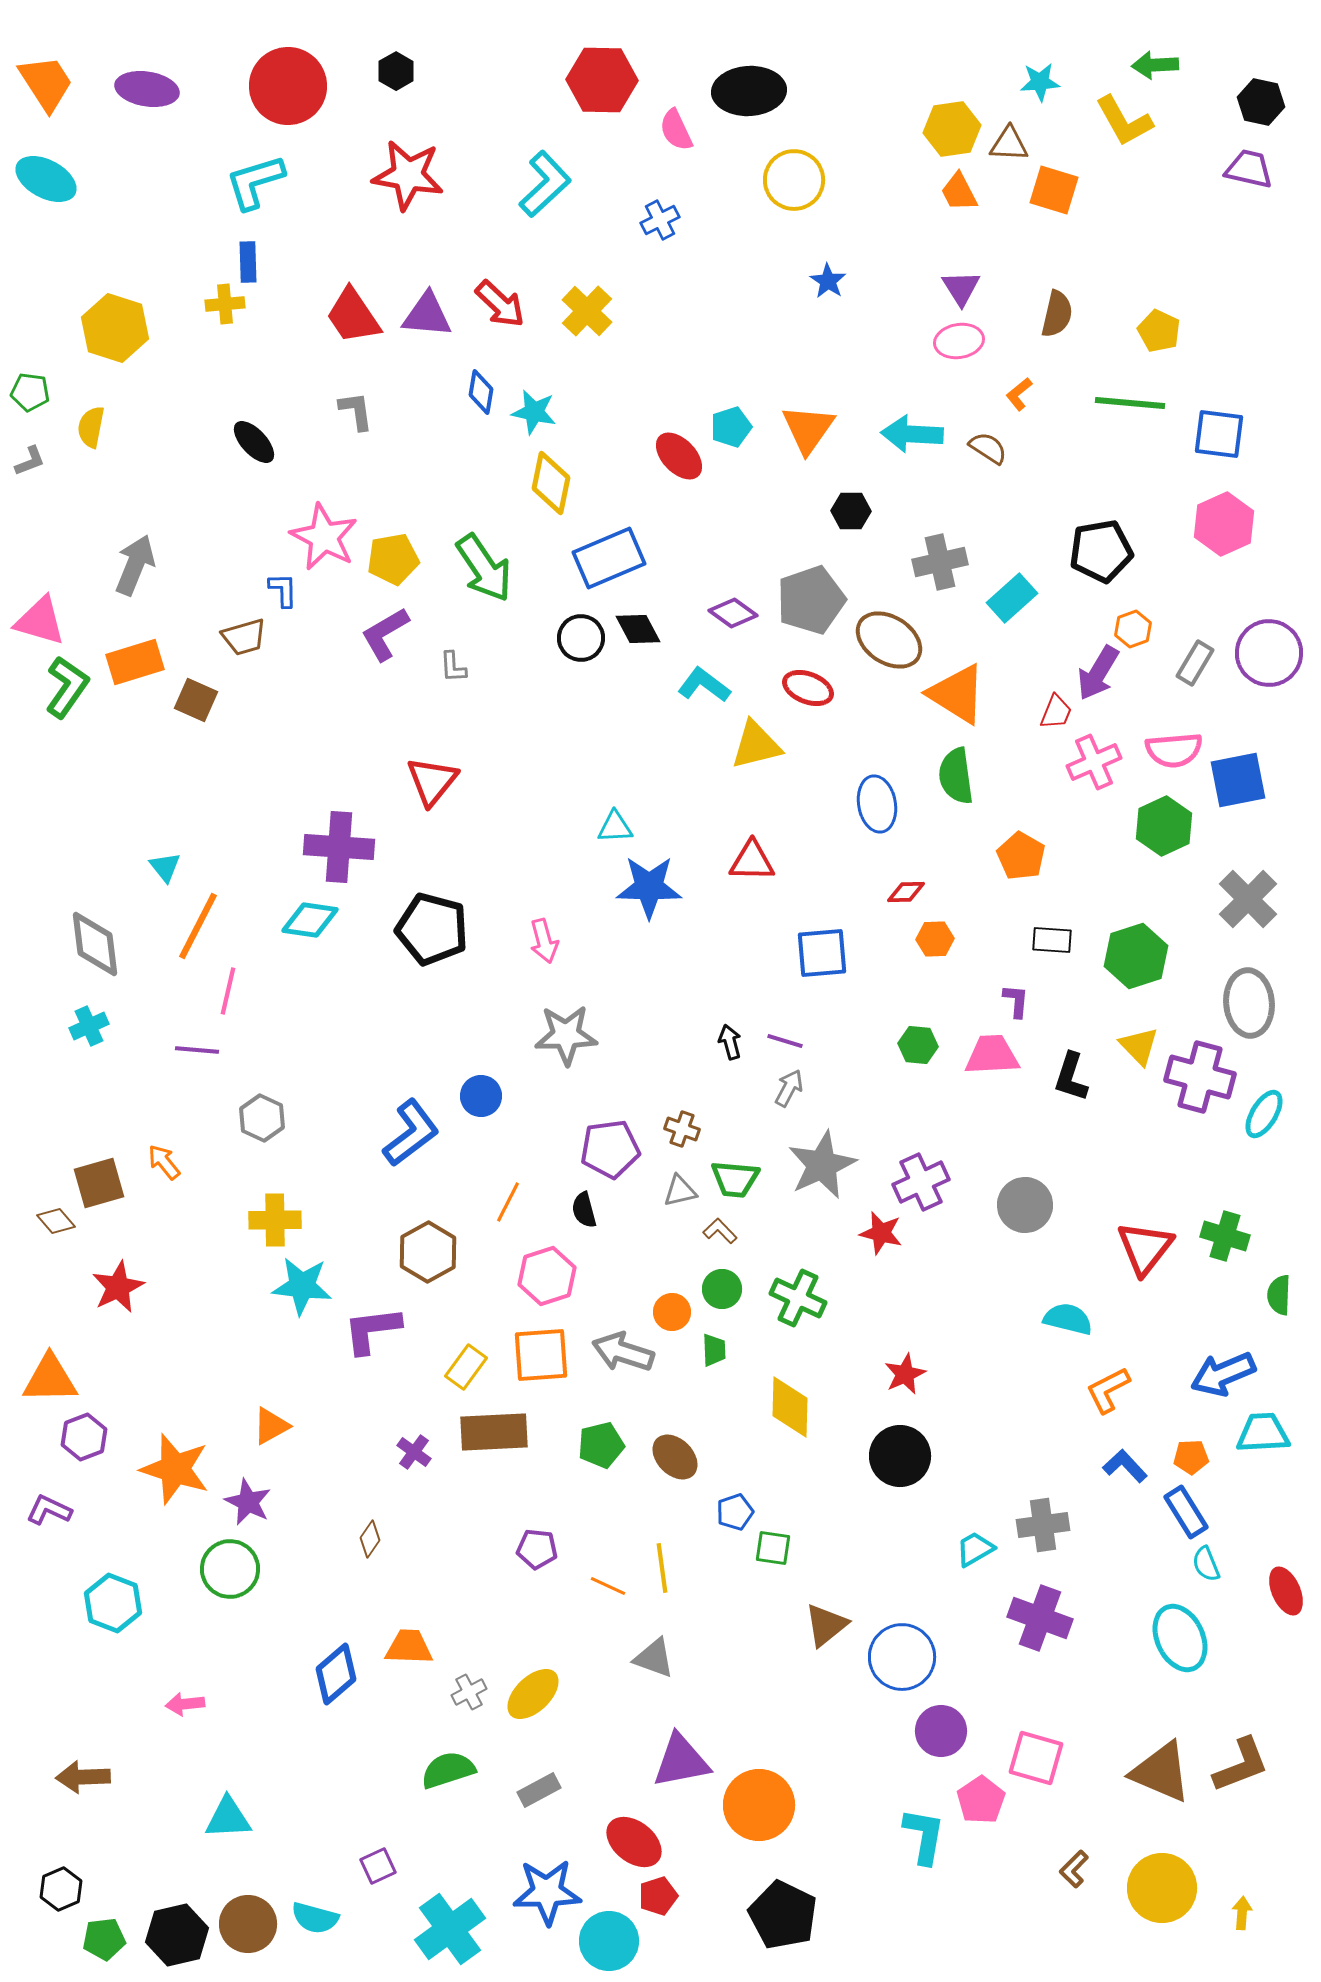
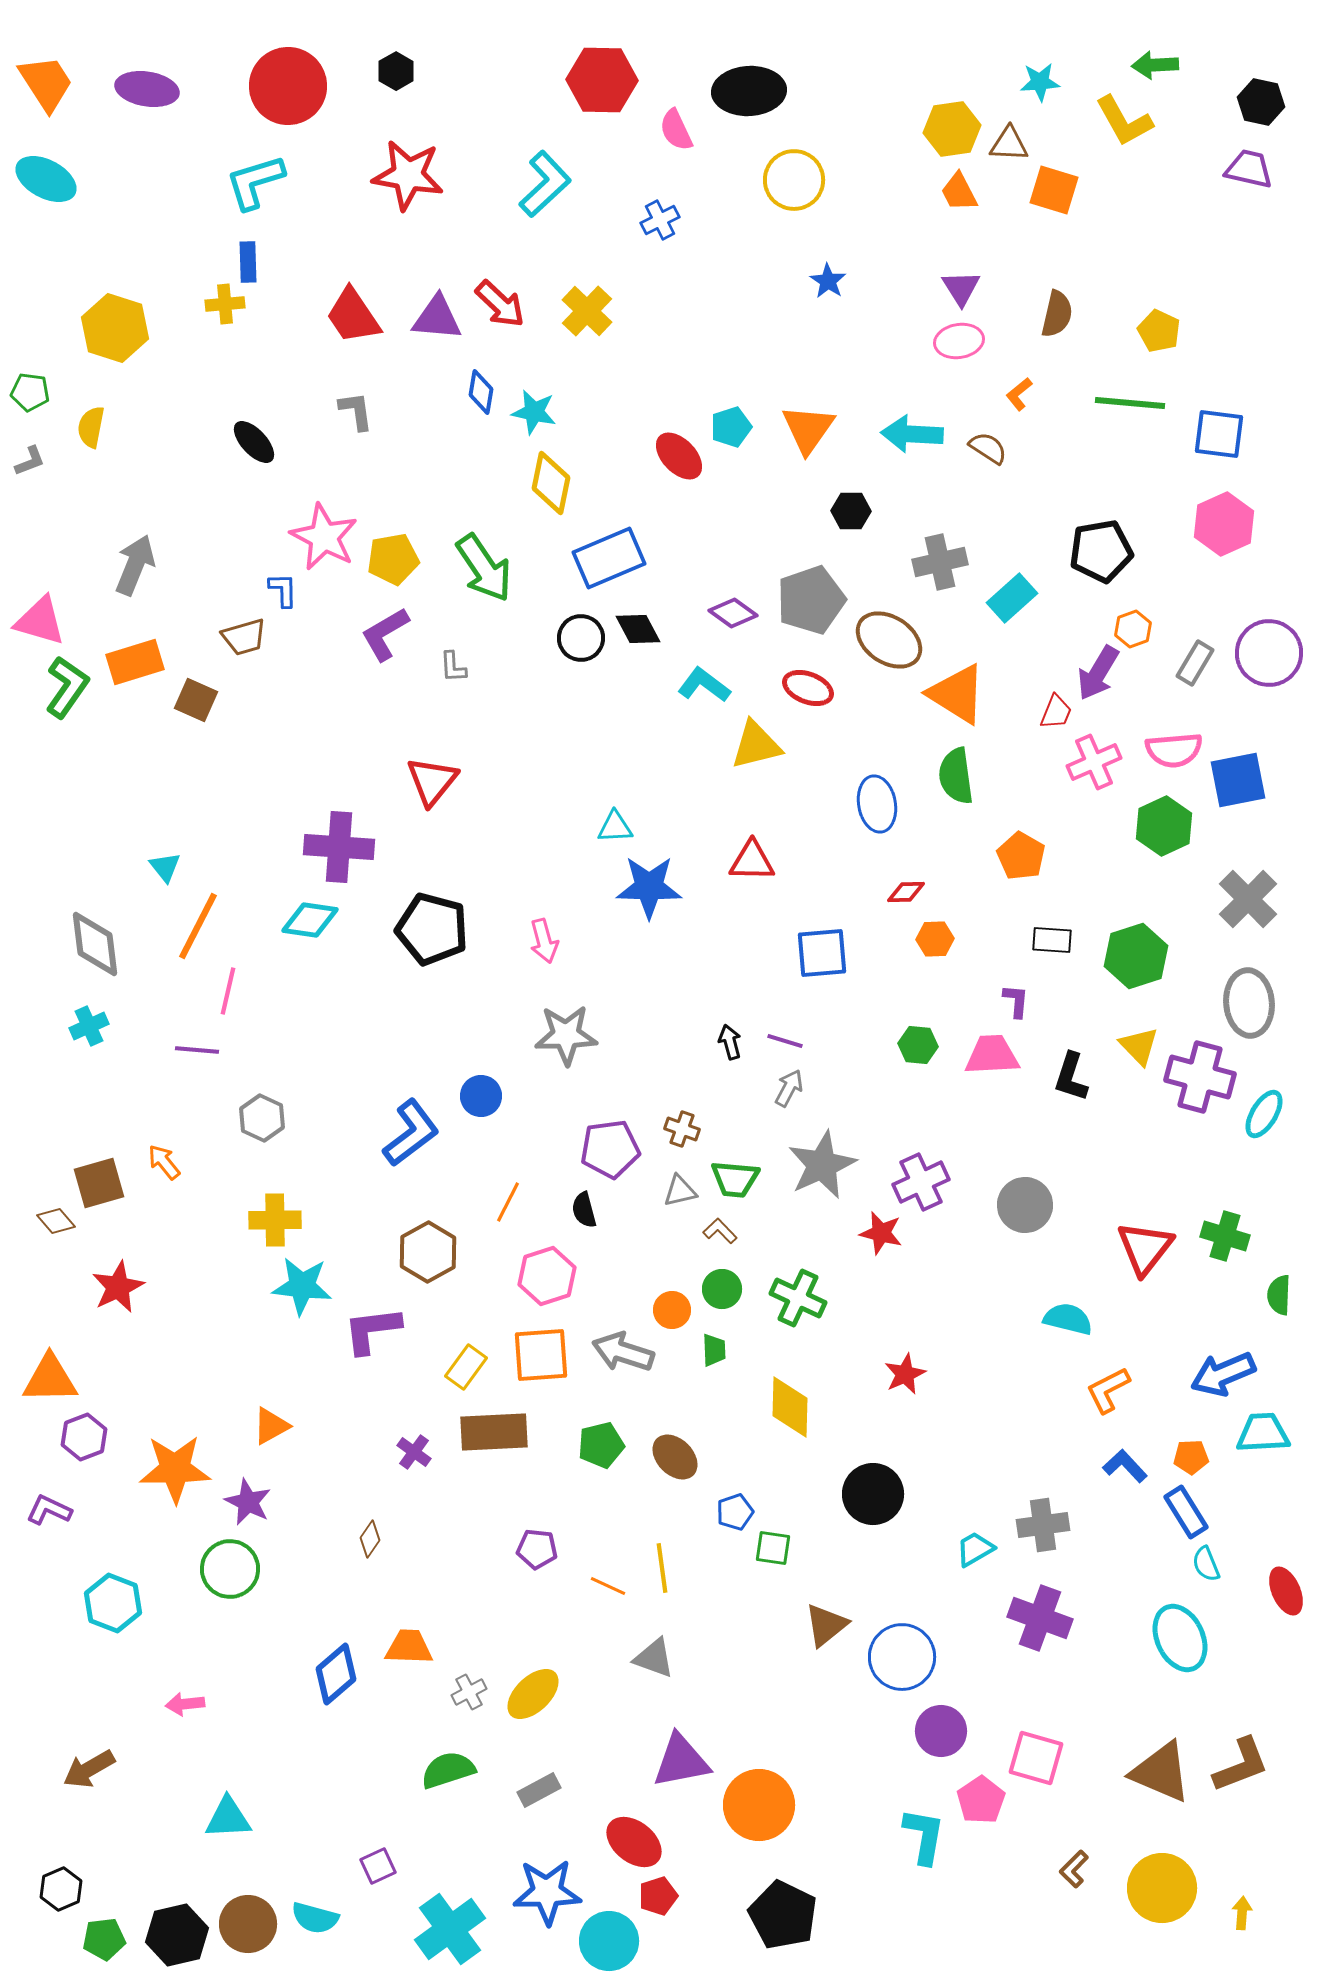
purple triangle at (427, 315): moved 10 px right, 3 px down
orange circle at (672, 1312): moved 2 px up
black circle at (900, 1456): moved 27 px left, 38 px down
orange star at (175, 1469): rotated 18 degrees counterclockwise
brown arrow at (83, 1777): moved 6 px right, 8 px up; rotated 28 degrees counterclockwise
